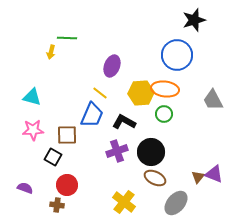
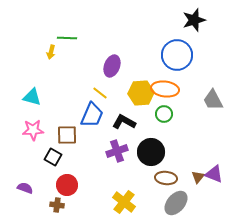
brown ellipse: moved 11 px right; rotated 20 degrees counterclockwise
